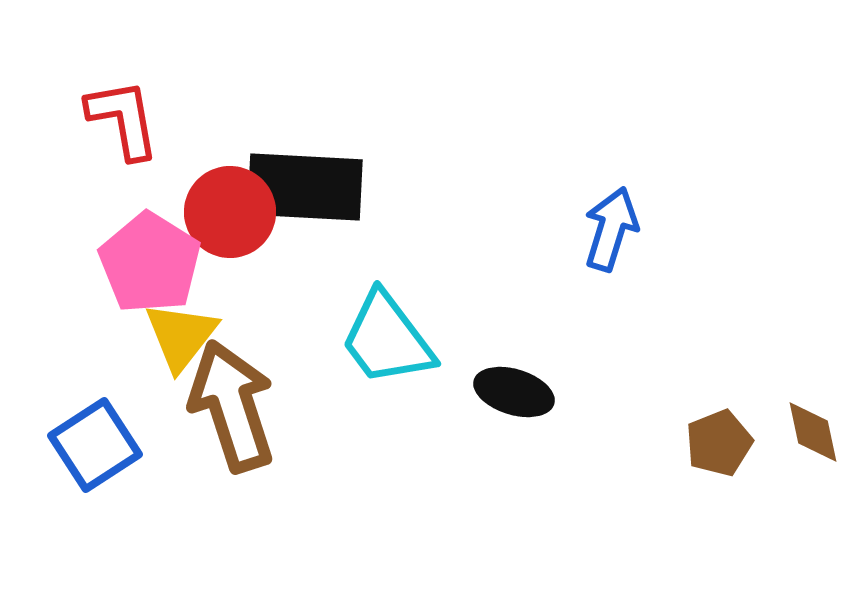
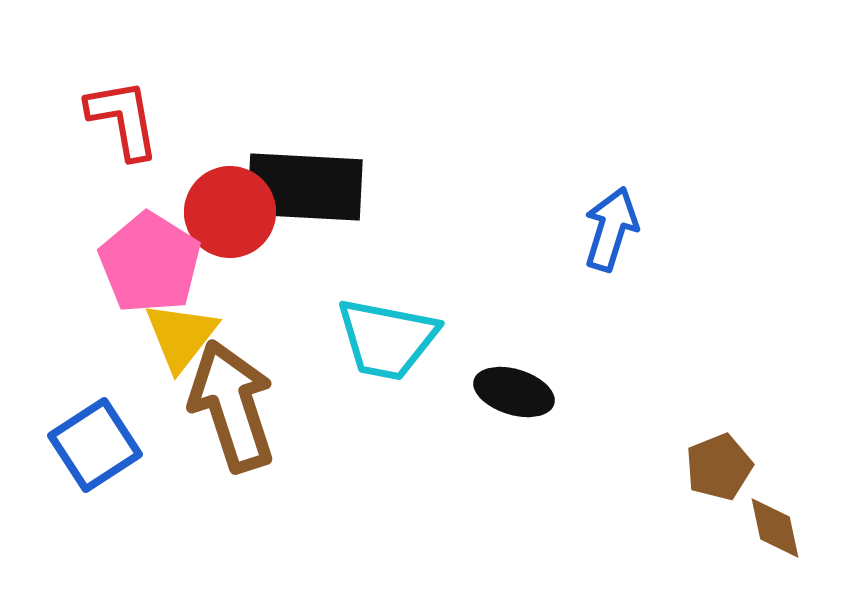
cyan trapezoid: rotated 42 degrees counterclockwise
brown diamond: moved 38 px left, 96 px down
brown pentagon: moved 24 px down
